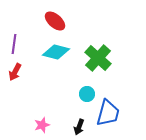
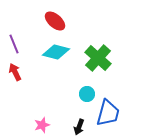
purple line: rotated 30 degrees counterclockwise
red arrow: rotated 126 degrees clockwise
